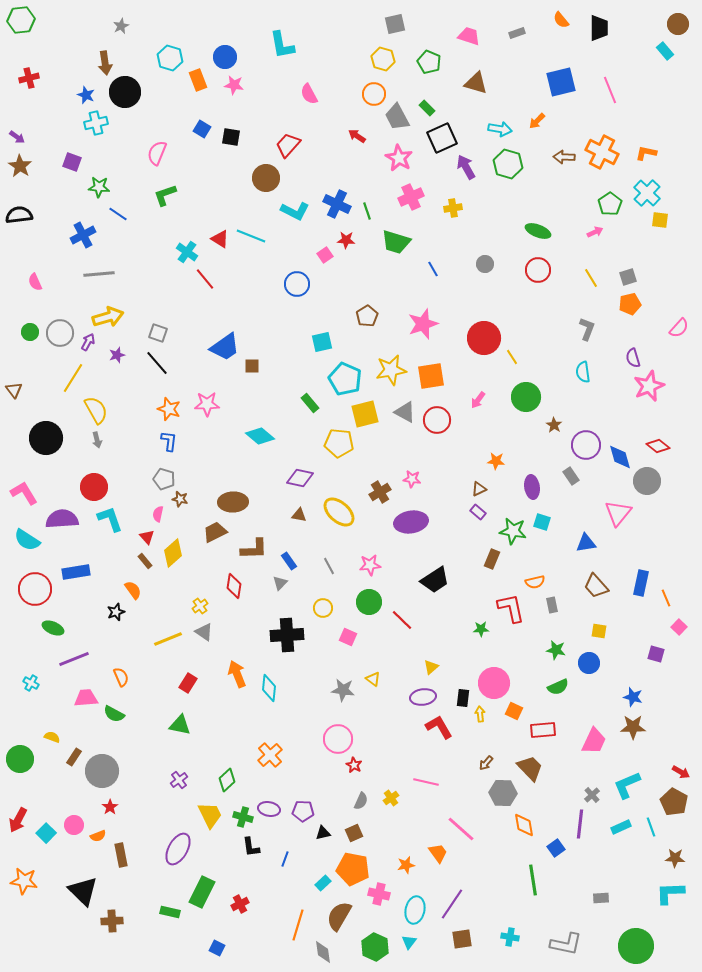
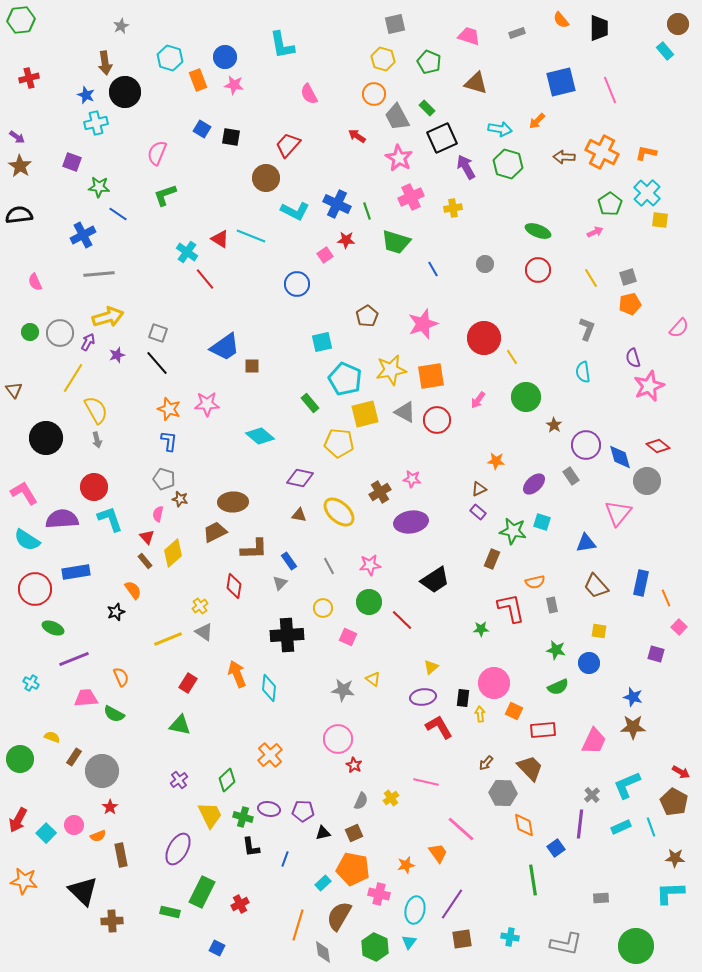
purple ellipse at (532, 487): moved 2 px right, 3 px up; rotated 55 degrees clockwise
